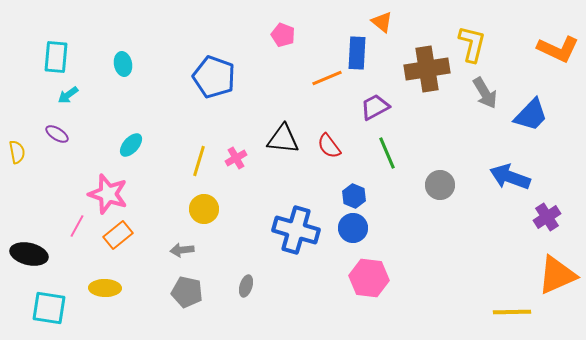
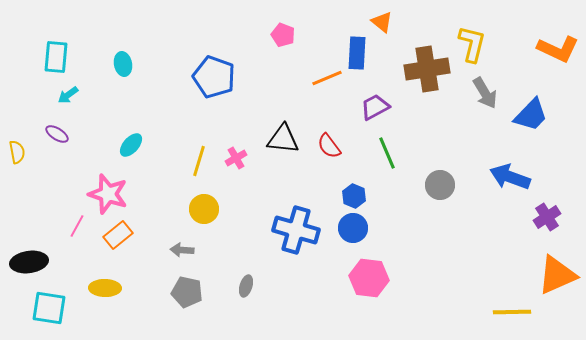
gray arrow at (182, 250): rotated 10 degrees clockwise
black ellipse at (29, 254): moved 8 px down; rotated 21 degrees counterclockwise
